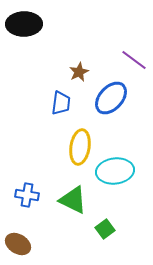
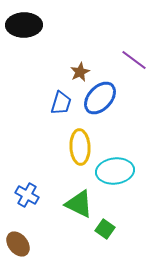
black ellipse: moved 1 px down
brown star: moved 1 px right
blue ellipse: moved 11 px left
blue trapezoid: rotated 10 degrees clockwise
yellow ellipse: rotated 12 degrees counterclockwise
blue cross: rotated 20 degrees clockwise
green triangle: moved 6 px right, 4 px down
green square: rotated 18 degrees counterclockwise
brown ellipse: rotated 20 degrees clockwise
